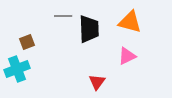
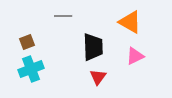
orange triangle: rotated 15 degrees clockwise
black trapezoid: moved 4 px right, 18 px down
pink triangle: moved 8 px right
cyan cross: moved 14 px right
red triangle: moved 1 px right, 5 px up
